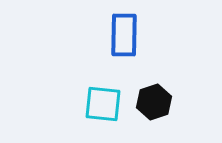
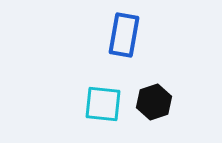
blue rectangle: rotated 9 degrees clockwise
